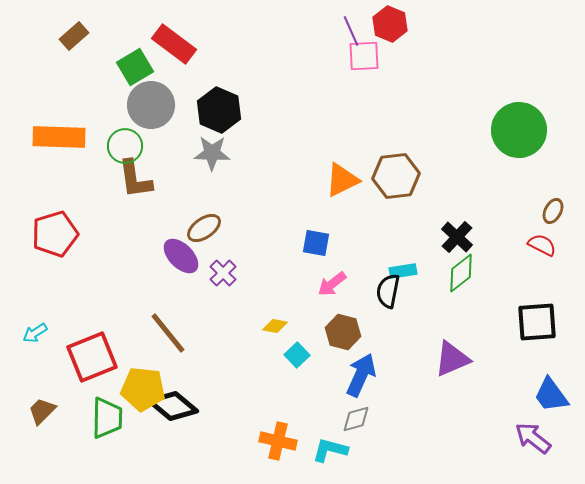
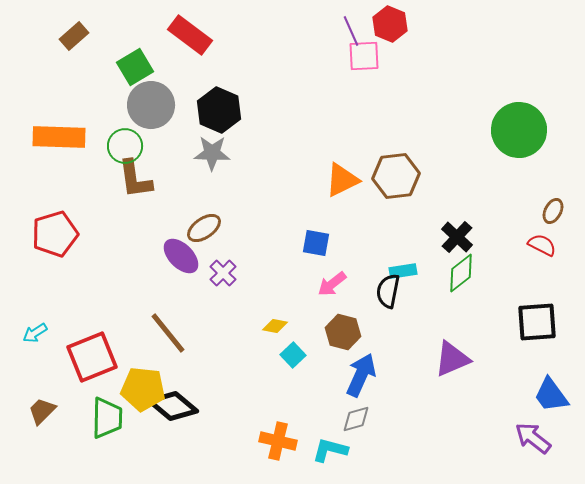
red rectangle at (174, 44): moved 16 px right, 9 px up
cyan square at (297, 355): moved 4 px left
